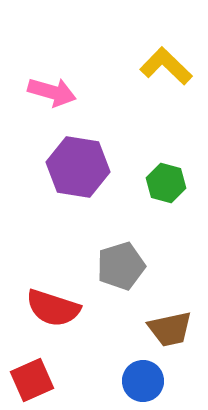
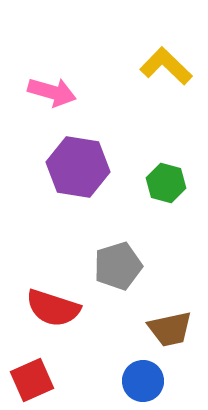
gray pentagon: moved 3 px left
